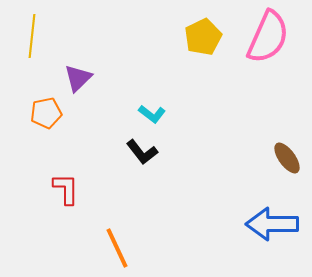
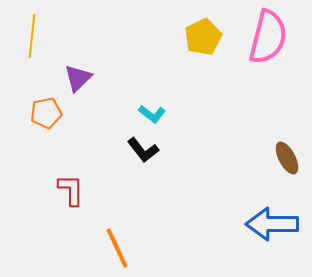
pink semicircle: rotated 10 degrees counterclockwise
black L-shape: moved 1 px right, 2 px up
brown ellipse: rotated 8 degrees clockwise
red L-shape: moved 5 px right, 1 px down
